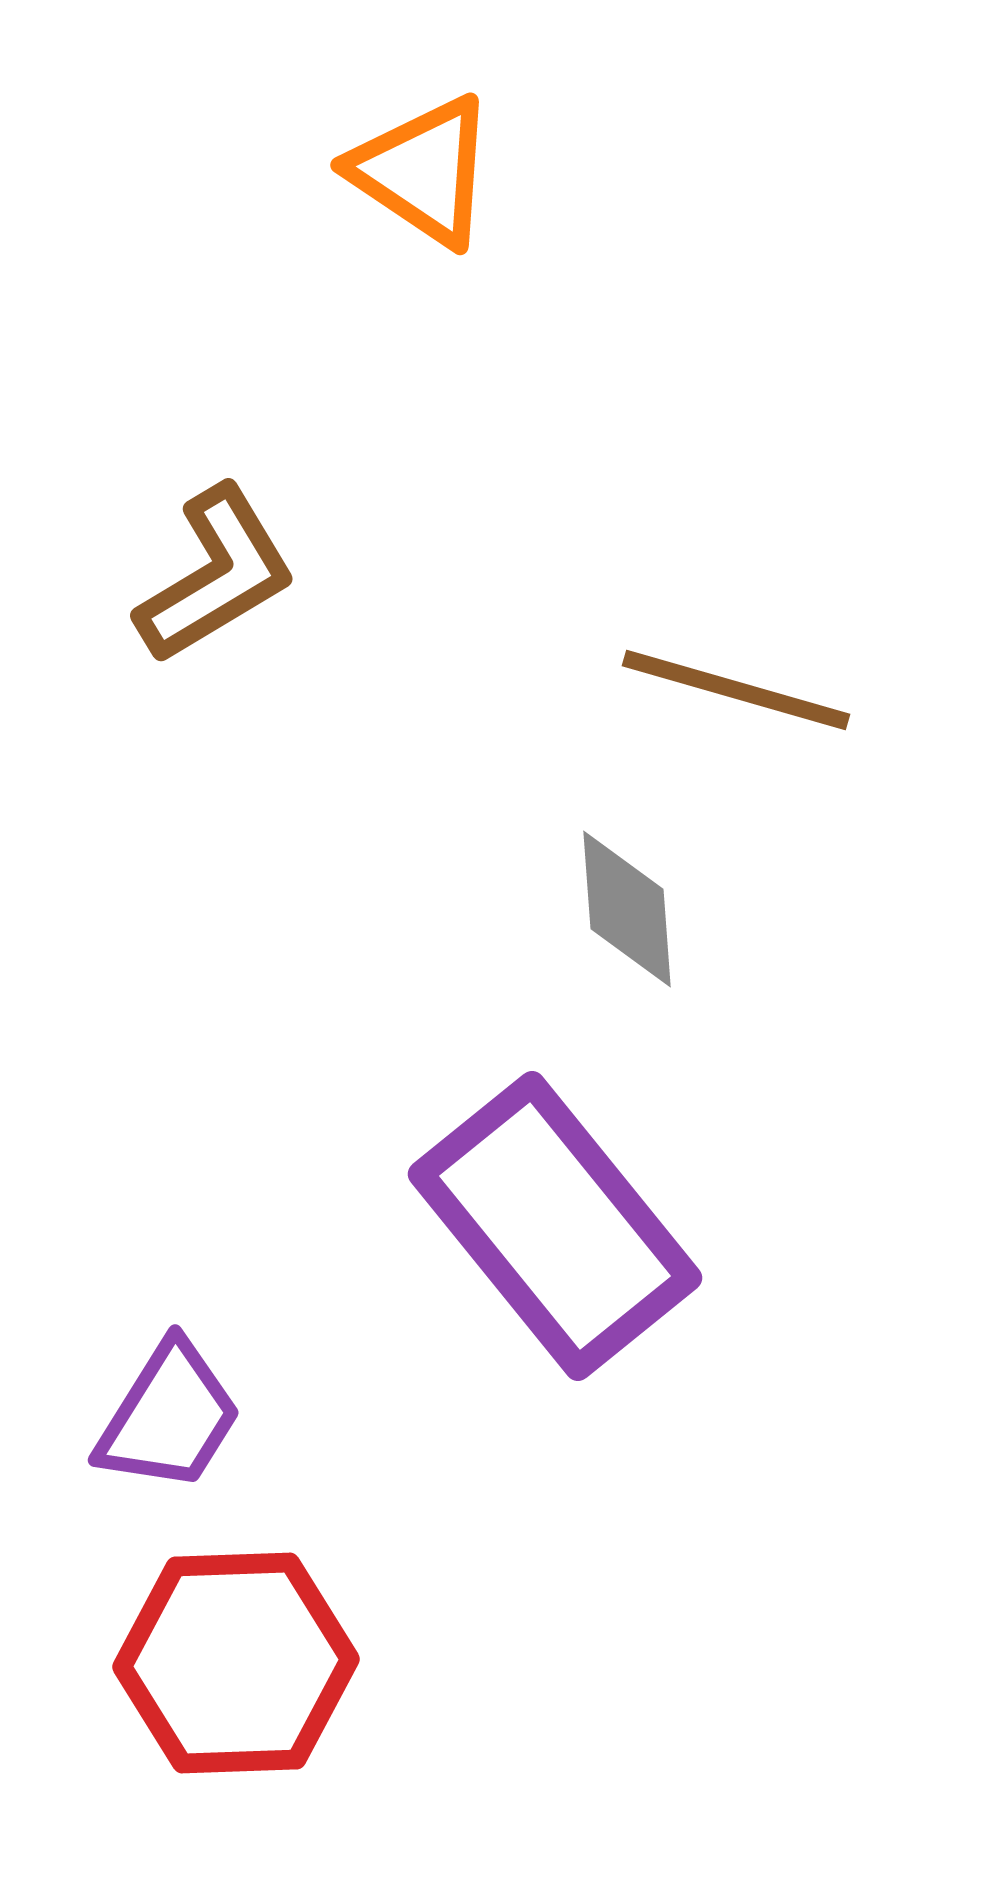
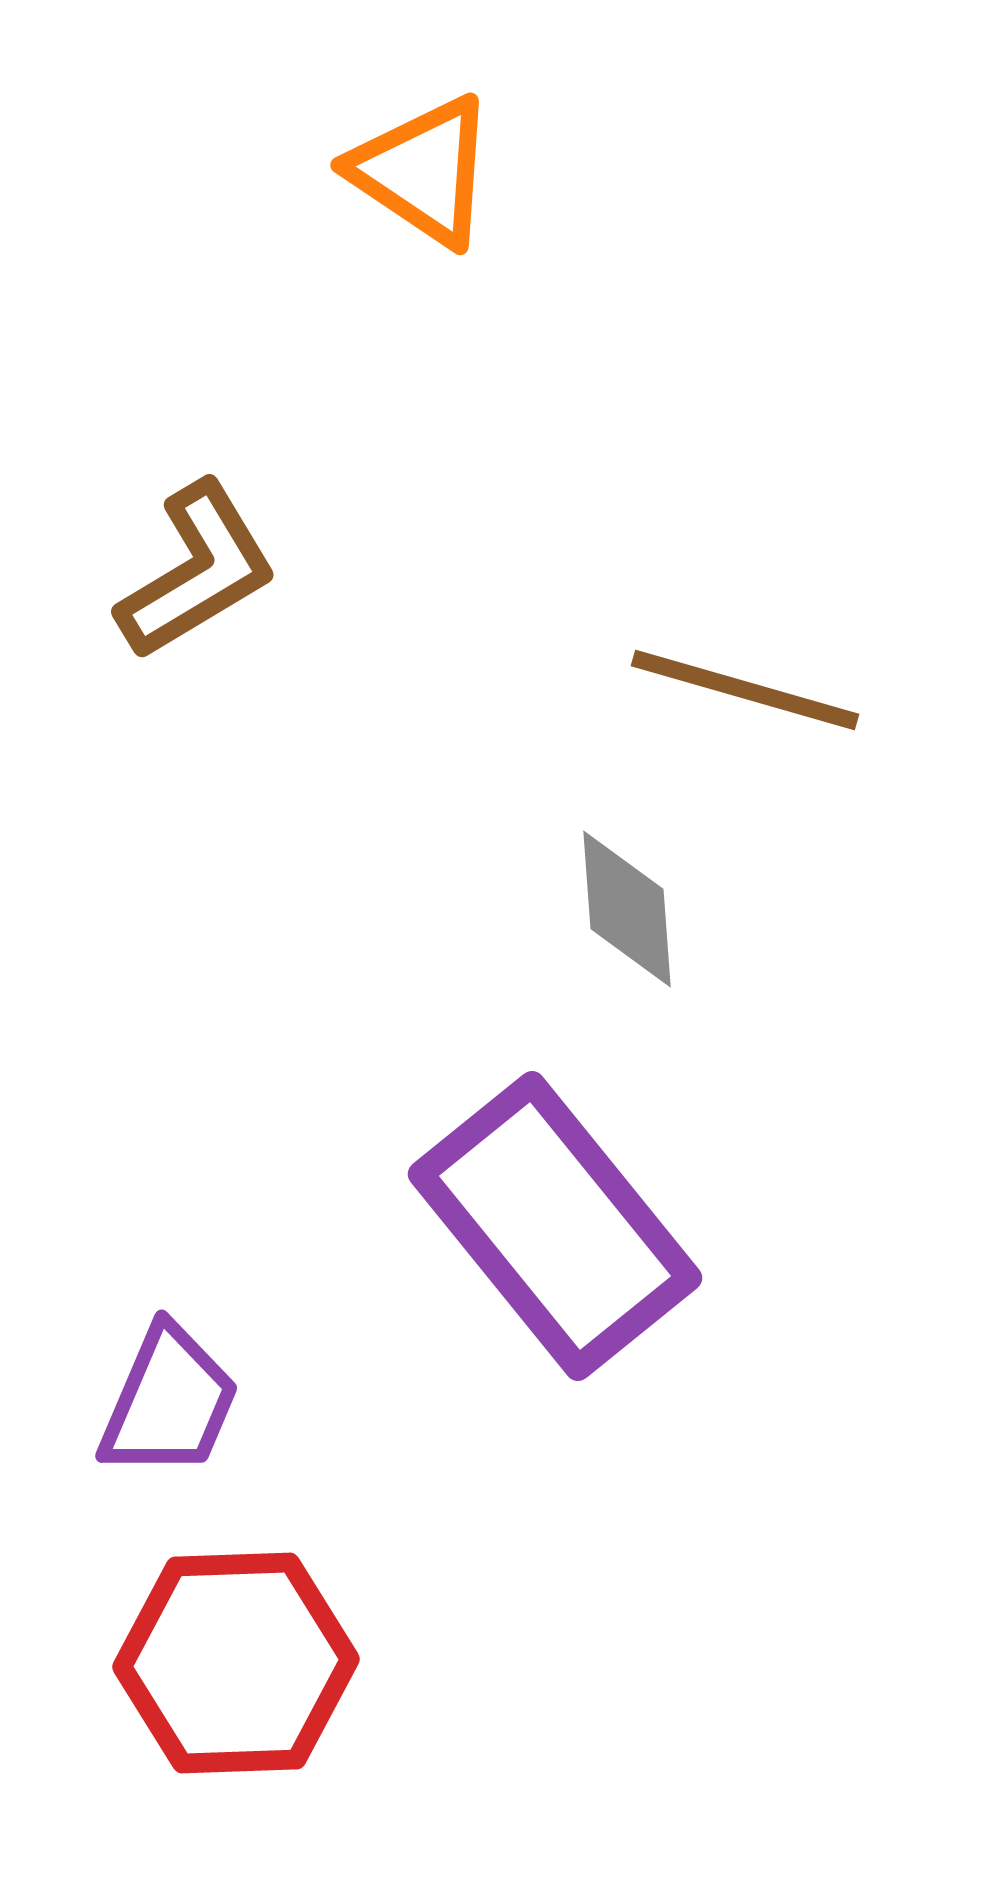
brown L-shape: moved 19 px left, 4 px up
brown line: moved 9 px right
purple trapezoid: moved 15 px up; rotated 9 degrees counterclockwise
